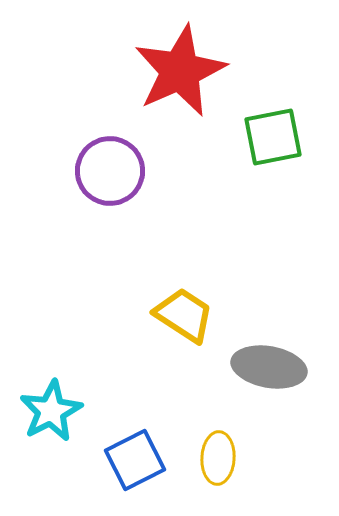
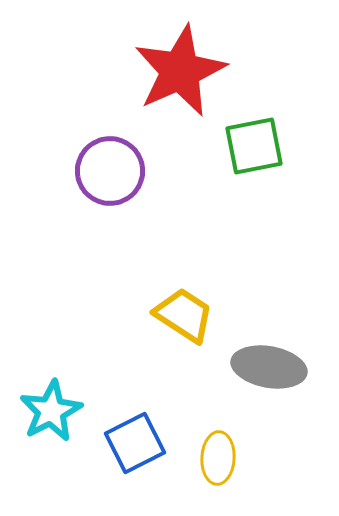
green square: moved 19 px left, 9 px down
blue square: moved 17 px up
